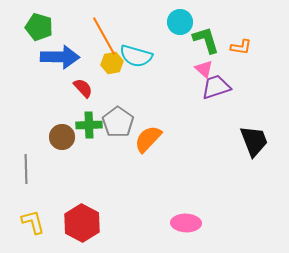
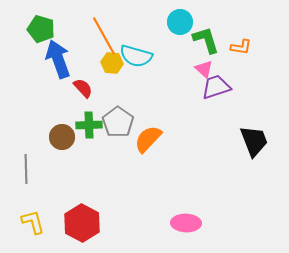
green pentagon: moved 2 px right, 2 px down
blue arrow: moved 2 px left, 2 px down; rotated 111 degrees counterclockwise
yellow hexagon: rotated 15 degrees clockwise
